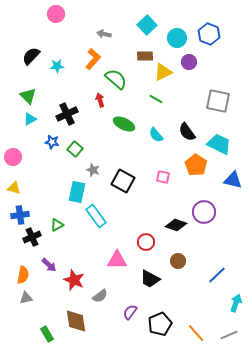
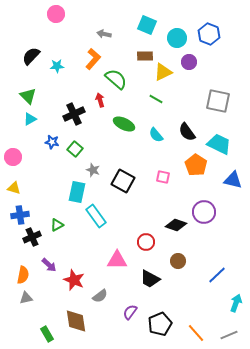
cyan square at (147, 25): rotated 24 degrees counterclockwise
black cross at (67, 114): moved 7 px right
